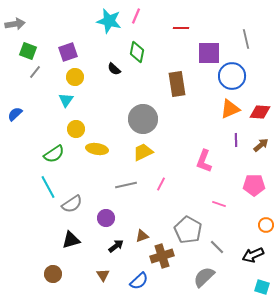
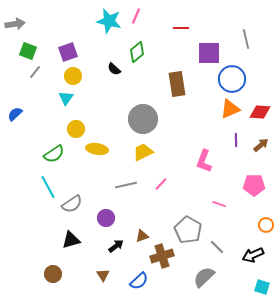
green diamond at (137, 52): rotated 40 degrees clockwise
blue circle at (232, 76): moved 3 px down
yellow circle at (75, 77): moved 2 px left, 1 px up
cyan triangle at (66, 100): moved 2 px up
pink line at (161, 184): rotated 16 degrees clockwise
